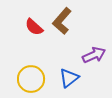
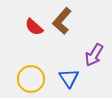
purple arrow: rotated 145 degrees clockwise
blue triangle: rotated 25 degrees counterclockwise
